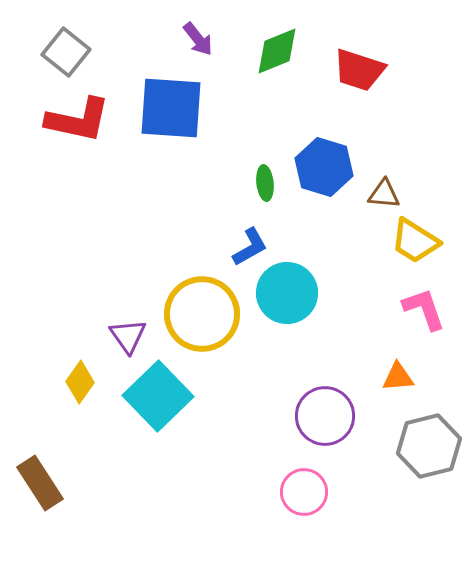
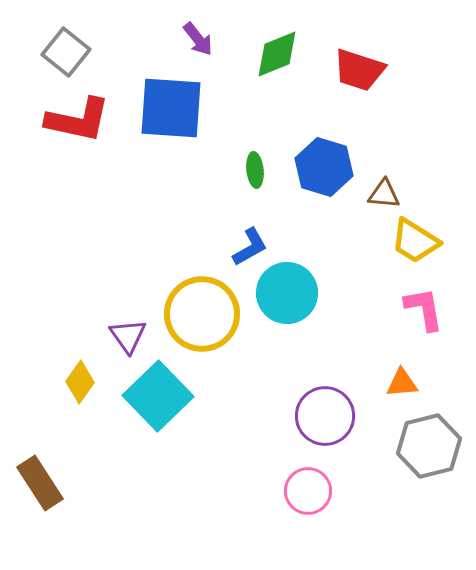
green diamond: moved 3 px down
green ellipse: moved 10 px left, 13 px up
pink L-shape: rotated 9 degrees clockwise
orange triangle: moved 4 px right, 6 px down
pink circle: moved 4 px right, 1 px up
